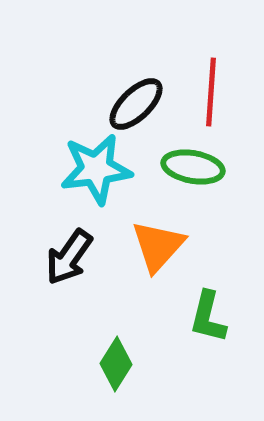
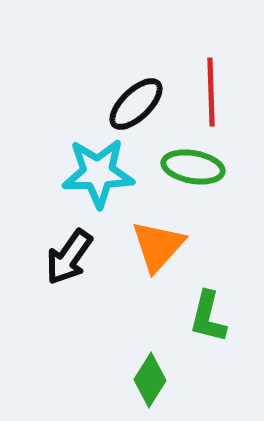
red line: rotated 6 degrees counterclockwise
cyan star: moved 2 px right, 4 px down; rotated 6 degrees clockwise
green diamond: moved 34 px right, 16 px down
